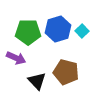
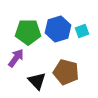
cyan square: rotated 24 degrees clockwise
purple arrow: rotated 78 degrees counterclockwise
